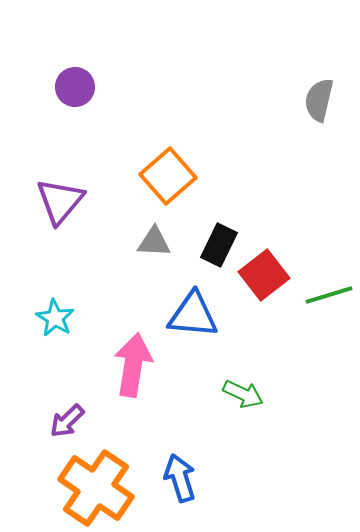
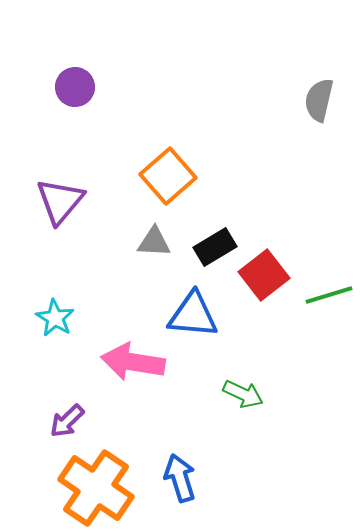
black rectangle: moved 4 px left, 2 px down; rotated 33 degrees clockwise
pink arrow: moved 3 px up; rotated 90 degrees counterclockwise
